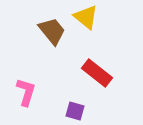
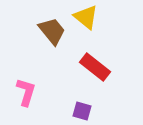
red rectangle: moved 2 px left, 6 px up
purple square: moved 7 px right
